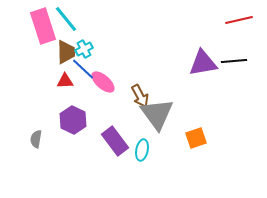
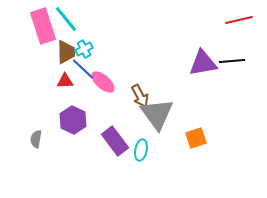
black line: moved 2 px left
cyan ellipse: moved 1 px left
